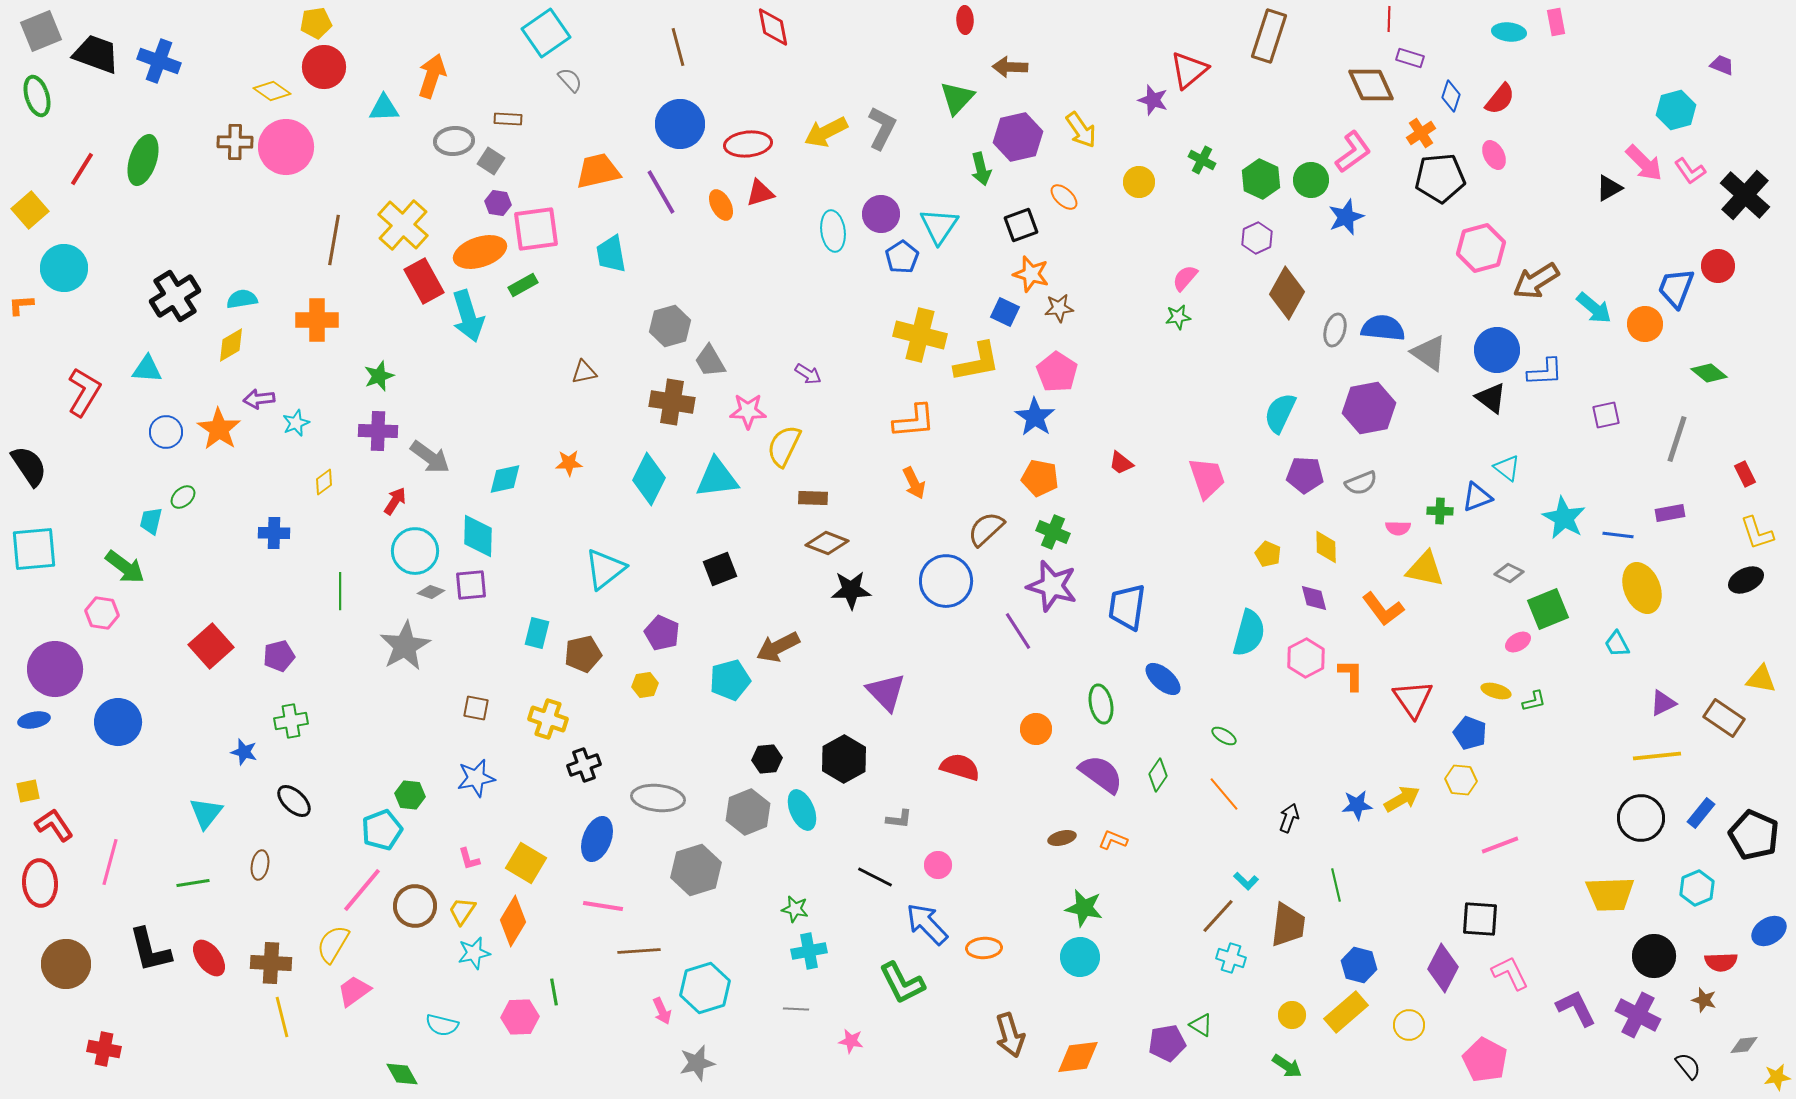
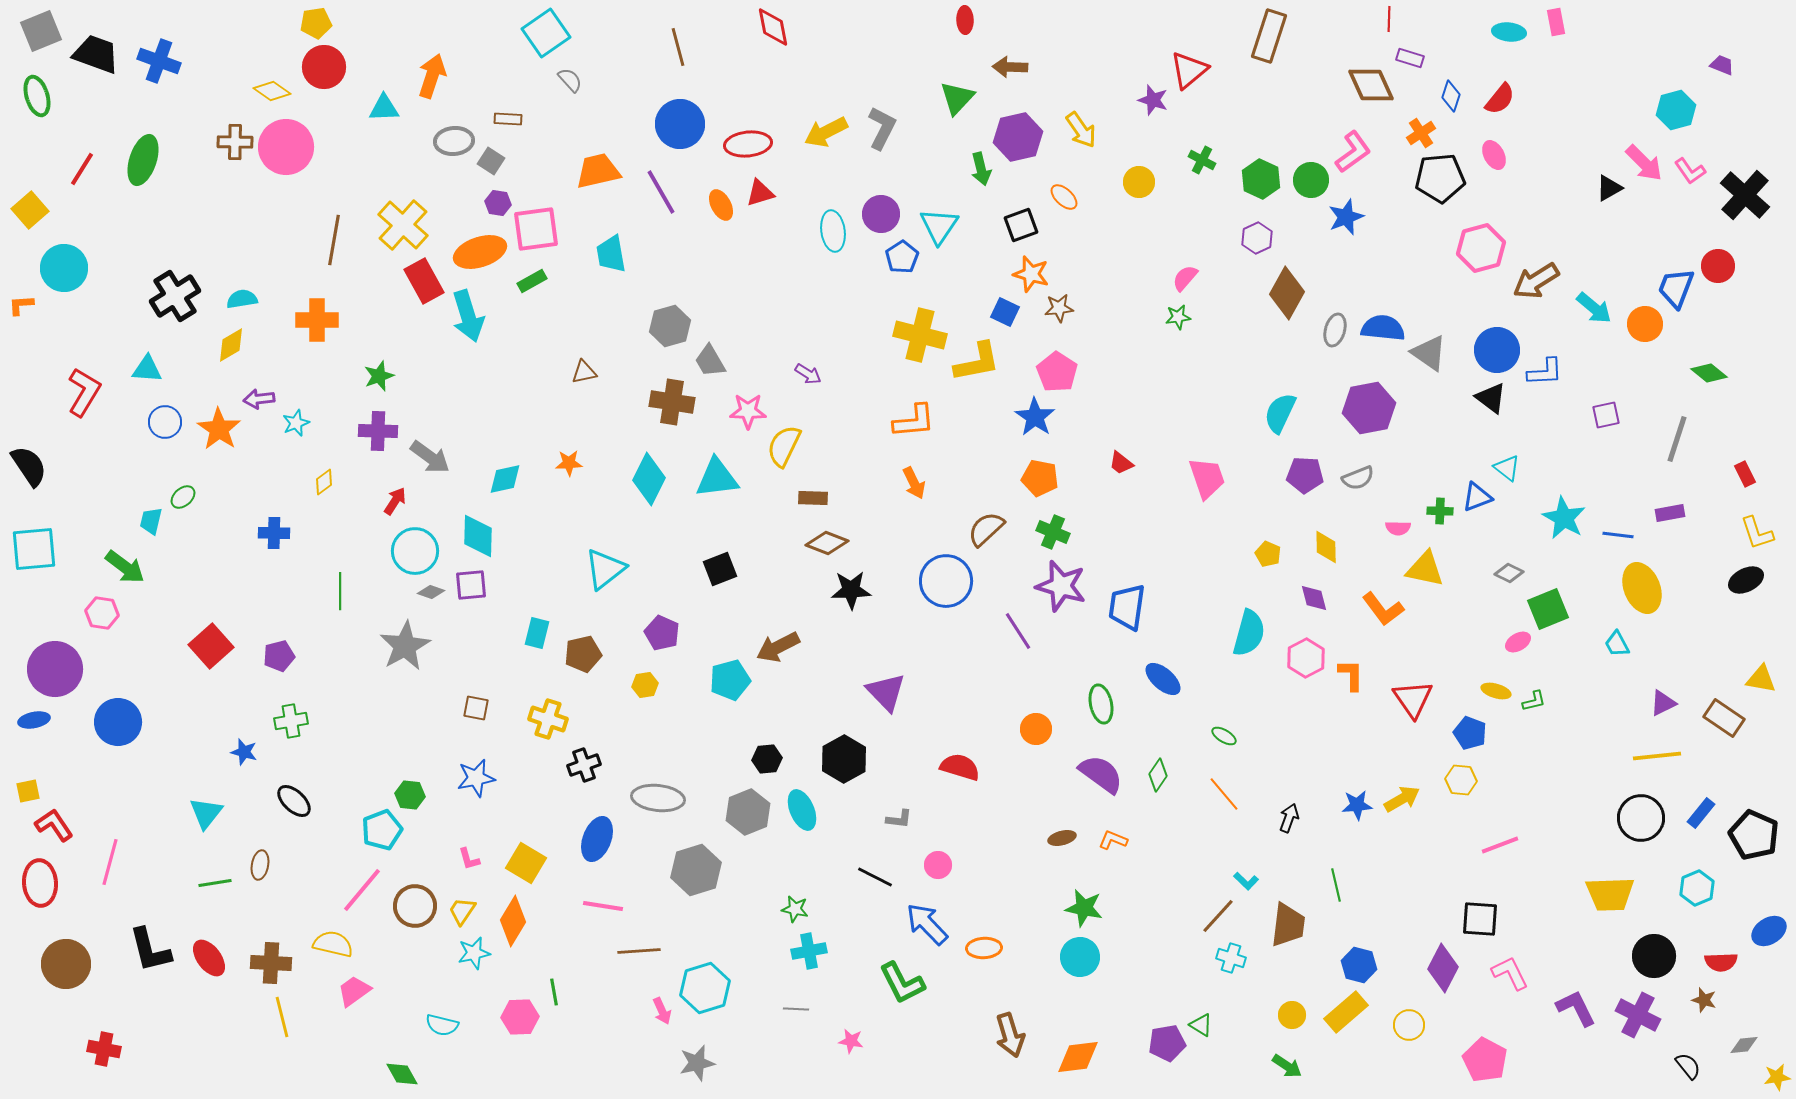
green rectangle at (523, 285): moved 9 px right, 4 px up
blue circle at (166, 432): moved 1 px left, 10 px up
gray semicircle at (1361, 483): moved 3 px left, 5 px up
purple star at (1052, 586): moved 9 px right
green line at (193, 883): moved 22 px right
yellow semicircle at (333, 944): rotated 72 degrees clockwise
